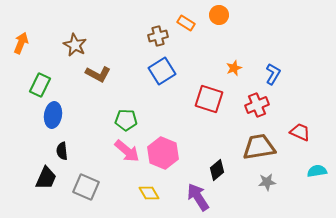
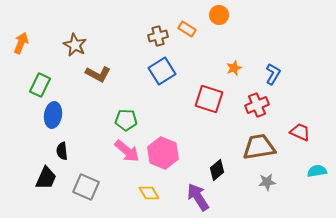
orange rectangle: moved 1 px right, 6 px down
